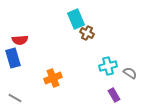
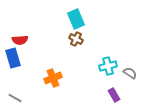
brown cross: moved 11 px left, 6 px down
